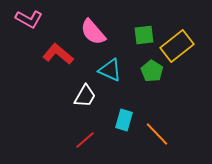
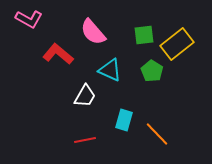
yellow rectangle: moved 2 px up
red line: rotated 30 degrees clockwise
